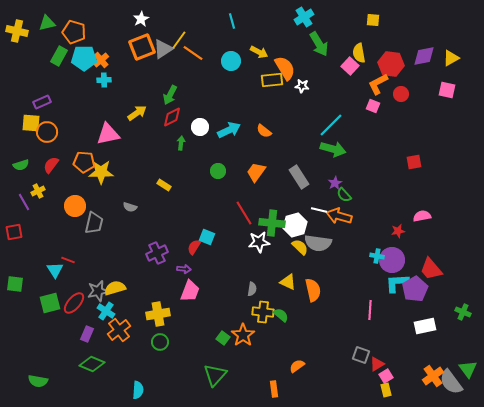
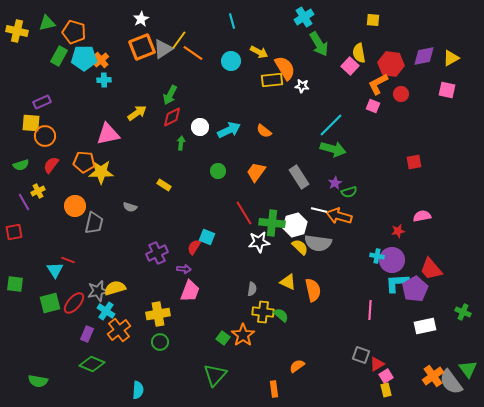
orange circle at (47, 132): moved 2 px left, 4 px down
green semicircle at (344, 195): moved 5 px right, 3 px up; rotated 63 degrees counterclockwise
